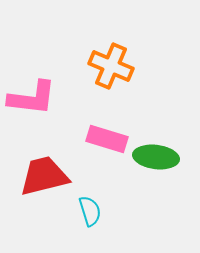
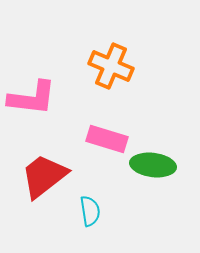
green ellipse: moved 3 px left, 8 px down
red trapezoid: rotated 24 degrees counterclockwise
cyan semicircle: rotated 8 degrees clockwise
